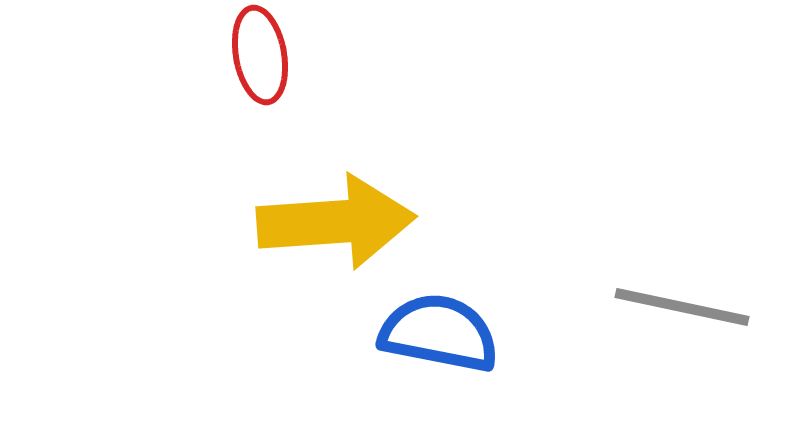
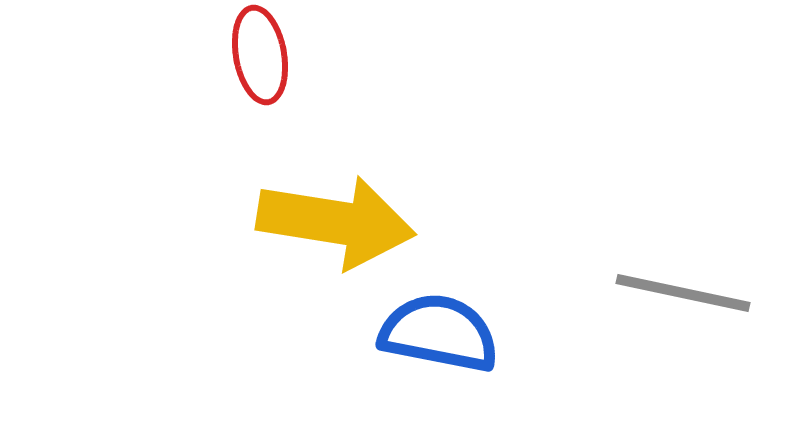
yellow arrow: rotated 13 degrees clockwise
gray line: moved 1 px right, 14 px up
